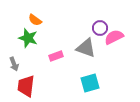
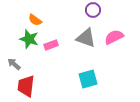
purple circle: moved 7 px left, 18 px up
green star: moved 1 px right, 1 px down
gray triangle: moved 10 px up
pink rectangle: moved 5 px left, 11 px up
gray arrow: rotated 152 degrees clockwise
cyan square: moved 2 px left, 4 px up
